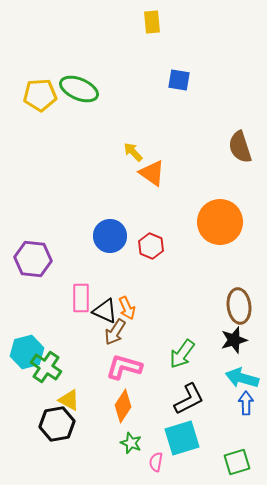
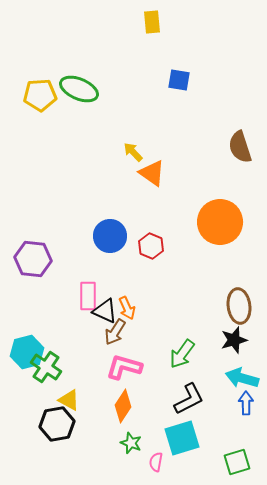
pink rectangle: moved 7 px right, 2 px up
